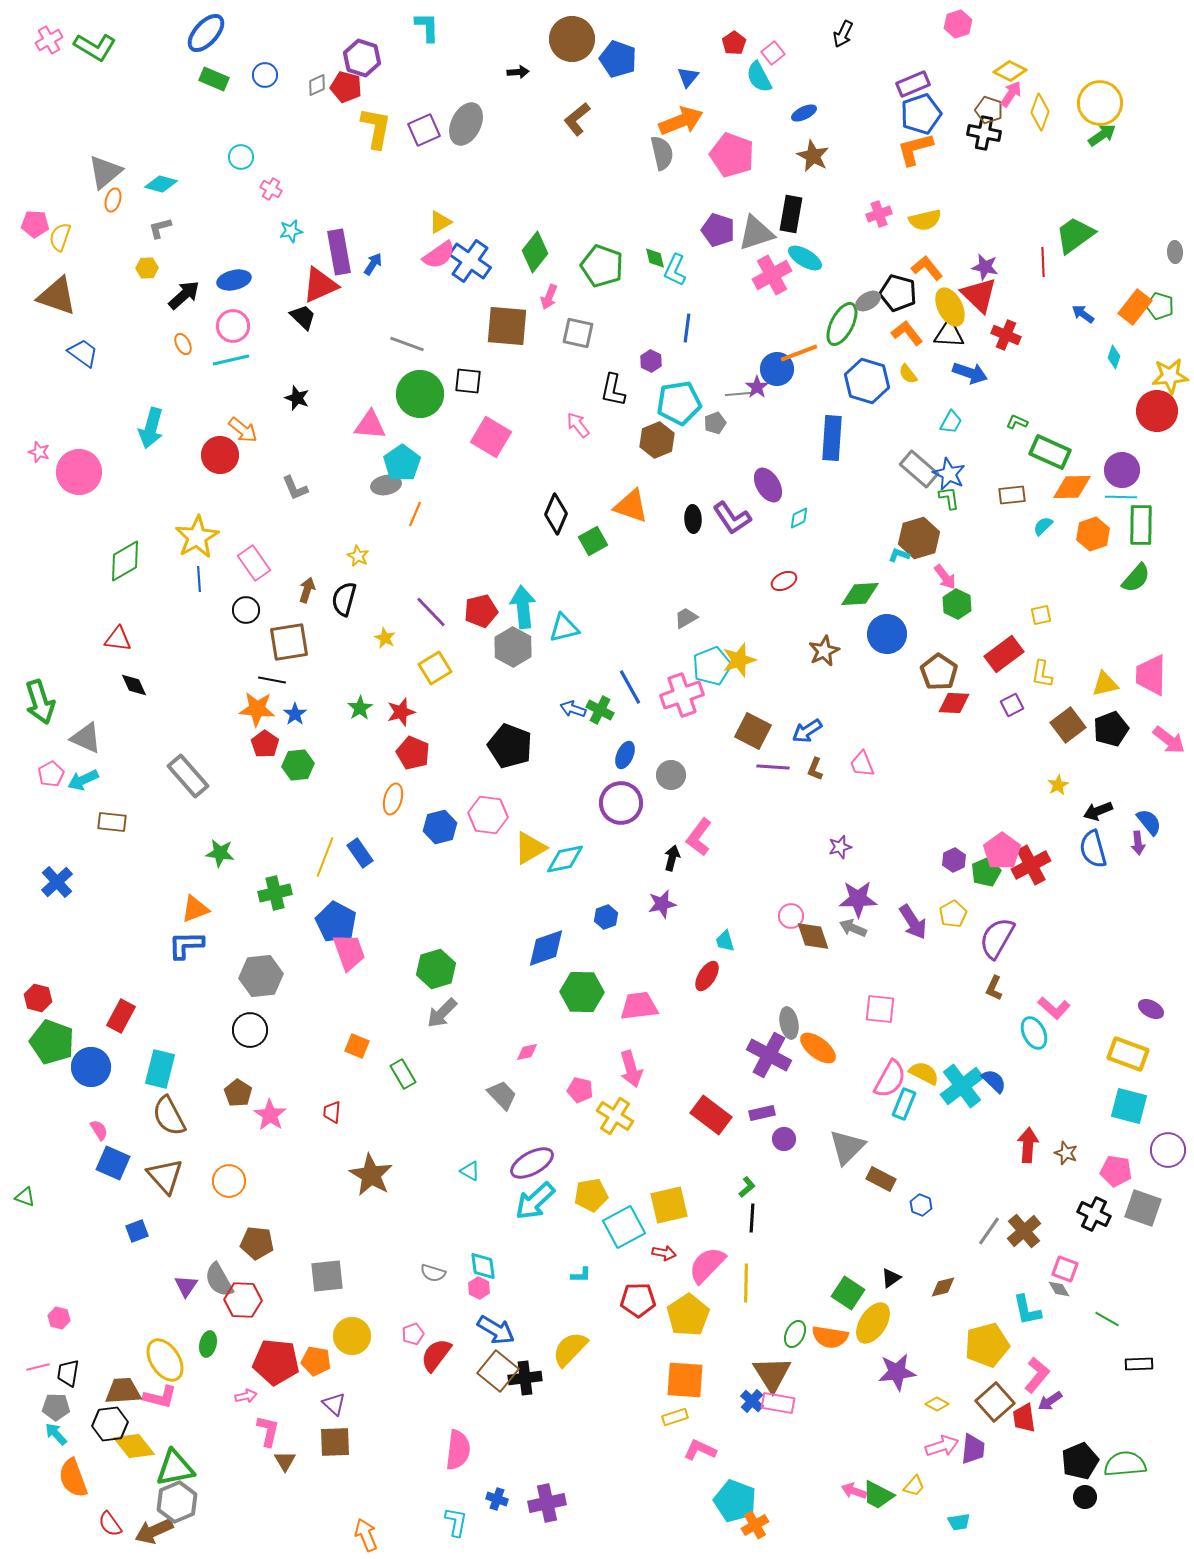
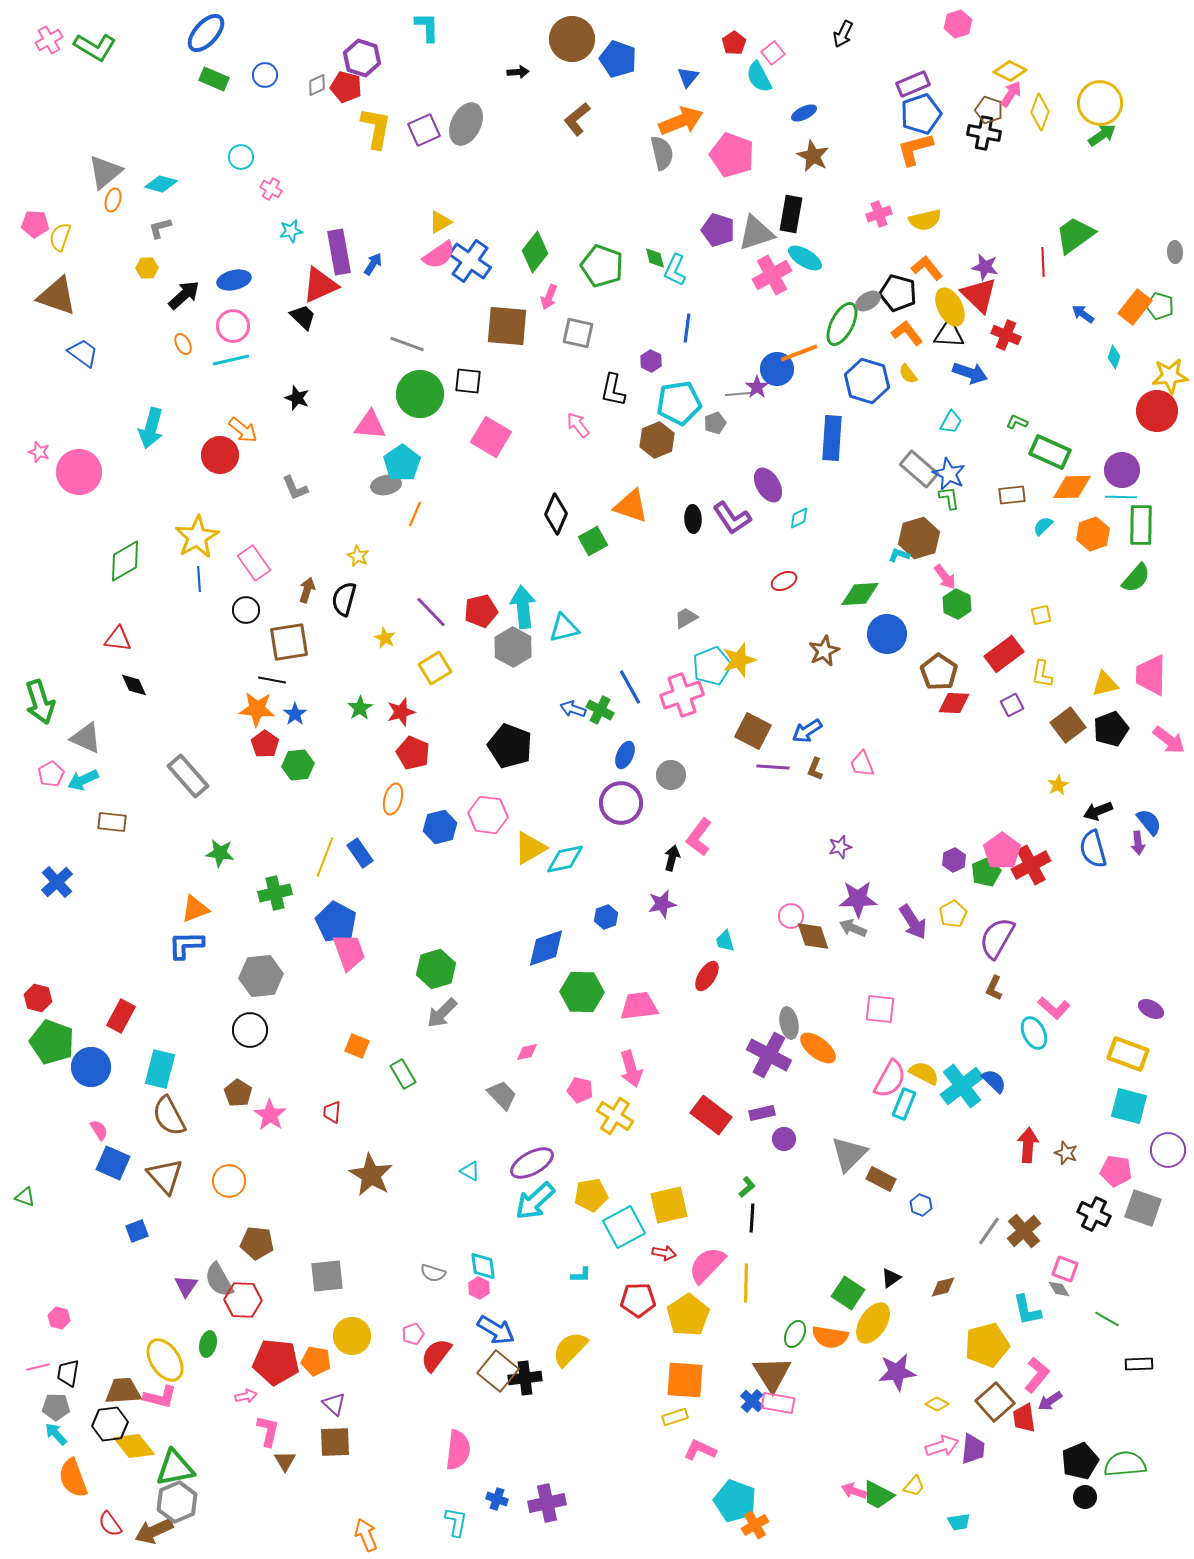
gray triangle at (847, 1147): moved 2 px right, 7 px down
